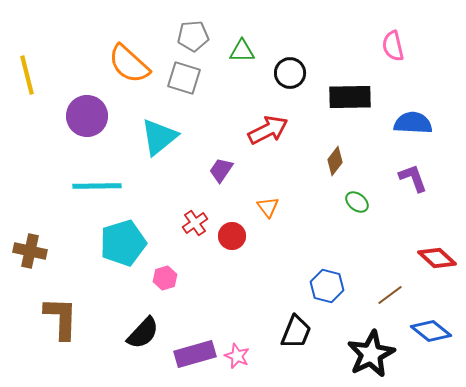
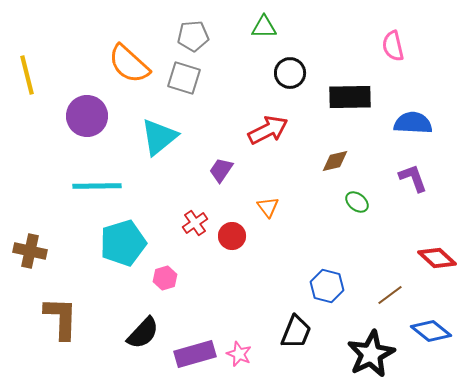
green triangle: moved 22 px right, 24 px up
brown diamond: rotated 40 degrees clockwise
pink star: moved 2 px right, 2 px up
